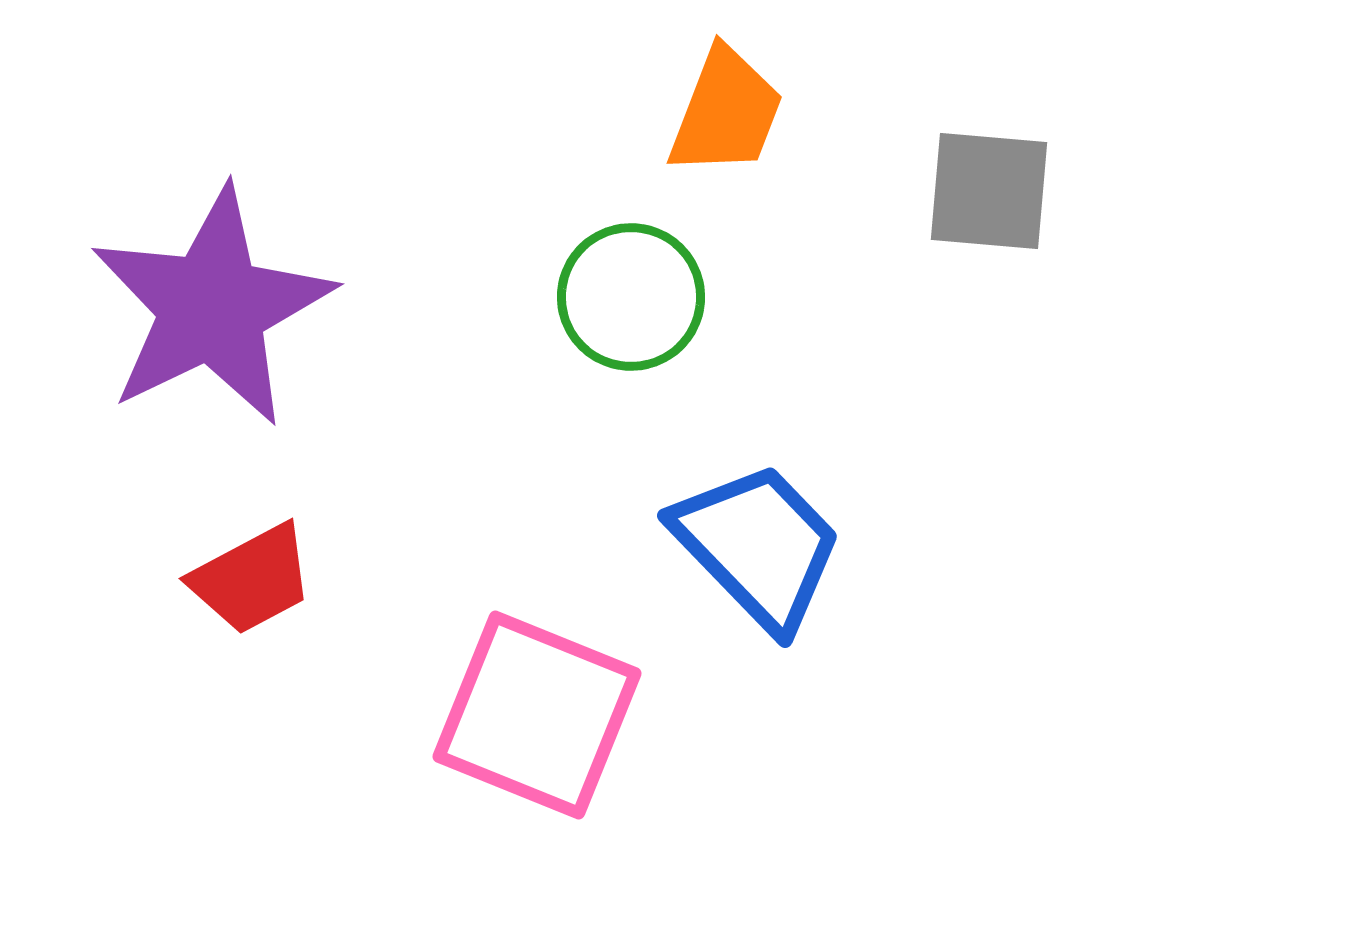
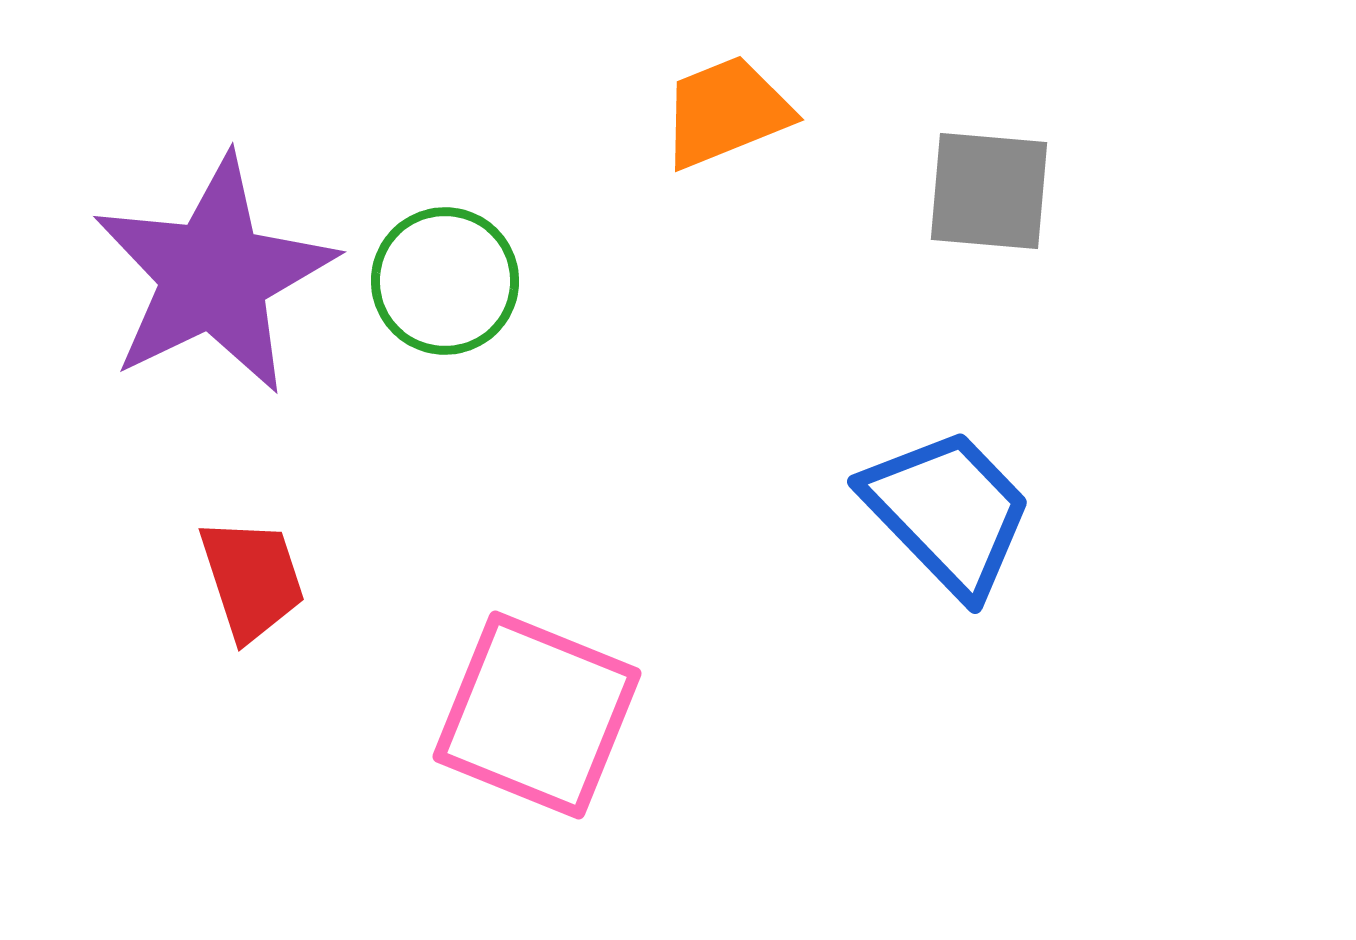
orange trapezoid: rotated 133 degrees counterclockwise
green circle: moved 186 px left, 16 px up
purple star: moved 2 px right, 32 px up
blue trapezoid: moved 190 px right, 34 px up
red trapezoid: rotated 80 degrees counterclockwise
